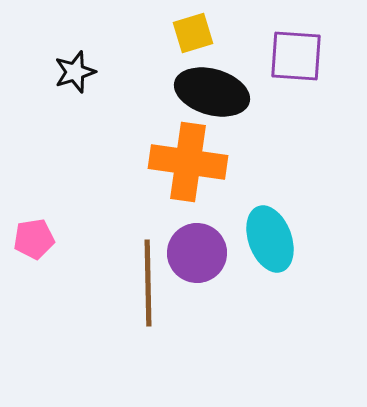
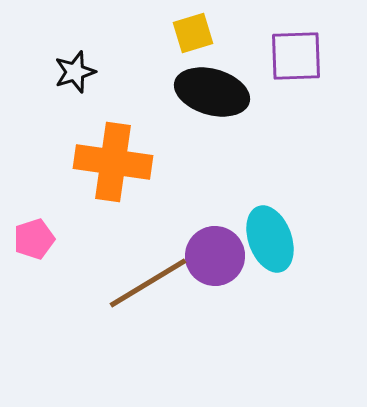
purple square: rotated 6 degrees counterclockwise
orange cross: moved 75 px left
pink pentagon: rotated 9 degrees counterclockwise
purple circle: moved 18 px right, 3 px down
brown line: rotated 60 degrees clockwise
